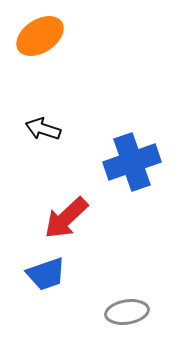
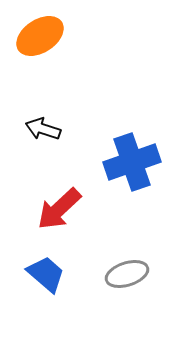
red arrow: moved 7 px left, 9 px up
blue trapezoid: rotated 120 degrees counterclockwise
gray ellipse: moved 38 px up; rotated 9 degrees counterclockwise
